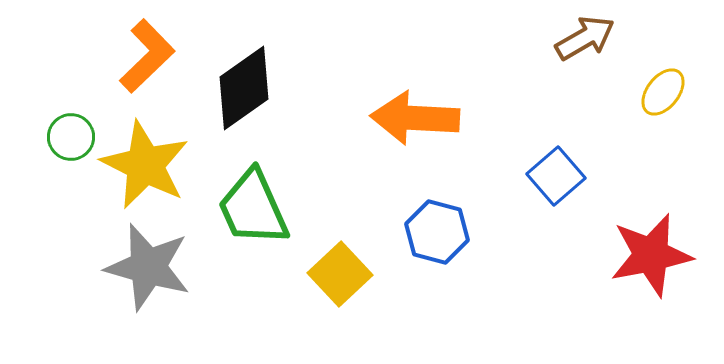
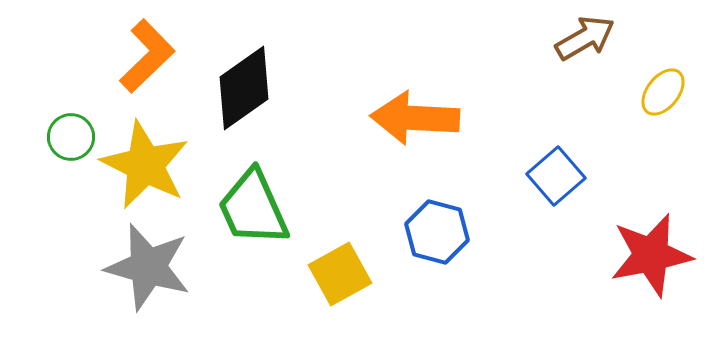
yellow square: rotated 14 degrees clockwise
